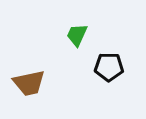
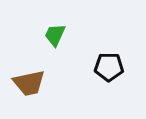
green trapezoid: moved 22 px left
